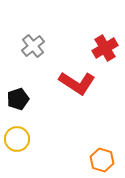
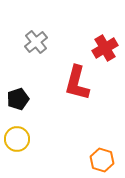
gray cross: moved 3 px right, 4 px up
red L-shape: rotated 72 degrees clockwise
